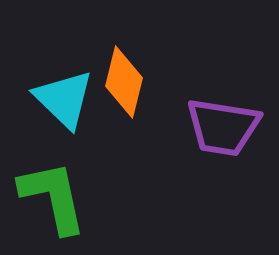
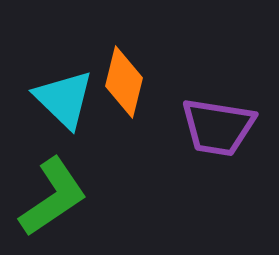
purple trapezoid: moved 5 px left
green L-shape: rotated 68 degrees clockwise
